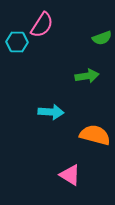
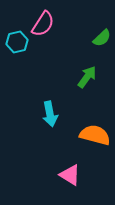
pink semicircle: moved 1 px right, 1 px up
green semicircle: rotated 24 degrees counterclockwise
cyan hexagon: rotated 15 degrees counterclockwise
green arrow: moved 1 px down; rotated 45 degrees counterclockwise
cyan arrow: moved 1 px left, 2 px down; rotated 75 degrees clockwise
